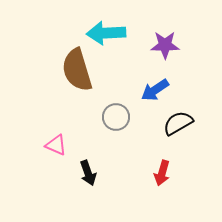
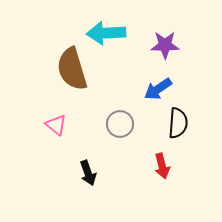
brown semicircle: moved 5 px left, 1 px up
blue arrow: moved 3 px right, 1 px up
gray circle: moved 4 px right, 7 px down
black semicircle: rotated 124 degrees clockwise
pink triangle: moved 20 px up; rotated 15 degrees clockwise
red arrow: moved 7 px up; rotated 30 degrees counterclockwise
